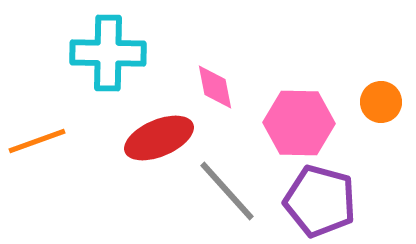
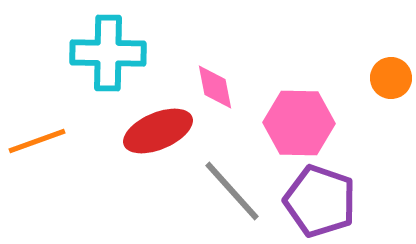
orange circle: moved 10 px right, 24 px up
red ellipse: moved 1 px left, 7 px up
gray line: moved 5 px right
purple pentagon: rotated 4 degrees clockwise
